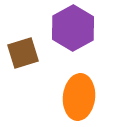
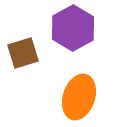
orange ellipse: rotated 12 degrees clockwise
